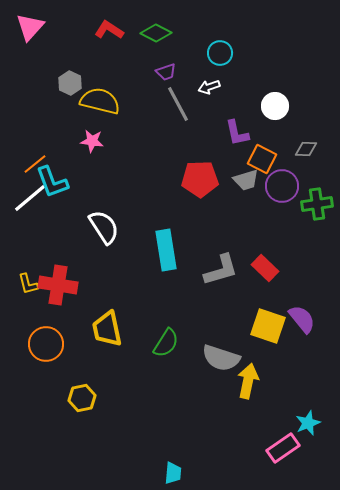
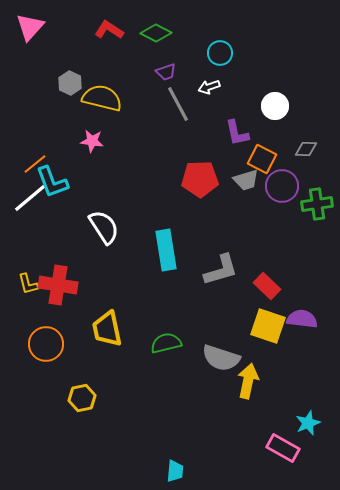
yellow semicircle: moved 2 px right, 3 px up
red rectangle: moved 2 px right, 18 px down
purple semicircle: rotated 44 degrees counterclockwise
green semicircle: rotated 136 degrees counterclockwise
pink rectangle: rotated 64 degrees clockwise
cyan trapezoid: moved 2 px right, 2 px up
